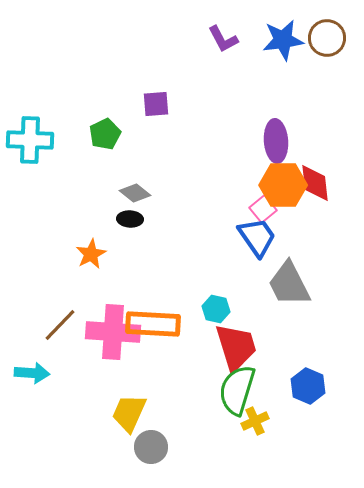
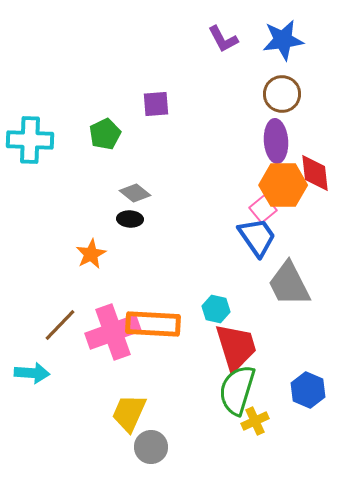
brown circle: moved 45 px left, 56 px down
red diamond: moved 10 px up
pink cross: rotated 24 degrees counterclockwise
blue hexagon: moved 4 px down
